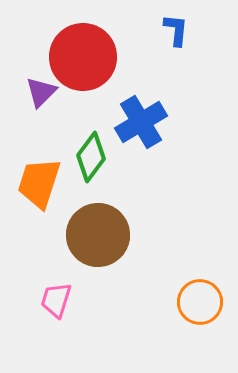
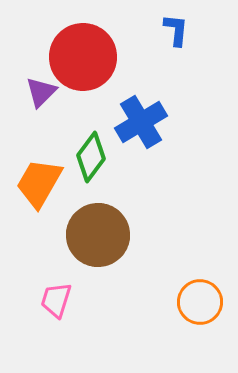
orange trapezoid: rotated 12 degrees clockwise
